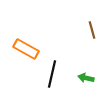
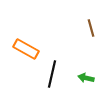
brown line: moved 1 px left, 2 px up
